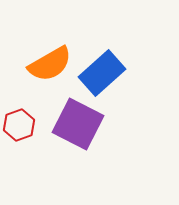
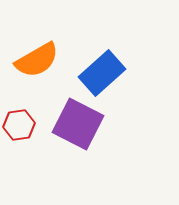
orange semicircle: moved 13 px left, 4 px up
red hexagon: rotated 12 degrees clockwise
